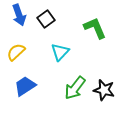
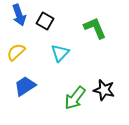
black square: moved 1 px left, 2 px down; rotated 24 degrees counterclockwise
cyan triangle: moved 1 px down
green arrow: moved 10 px down
